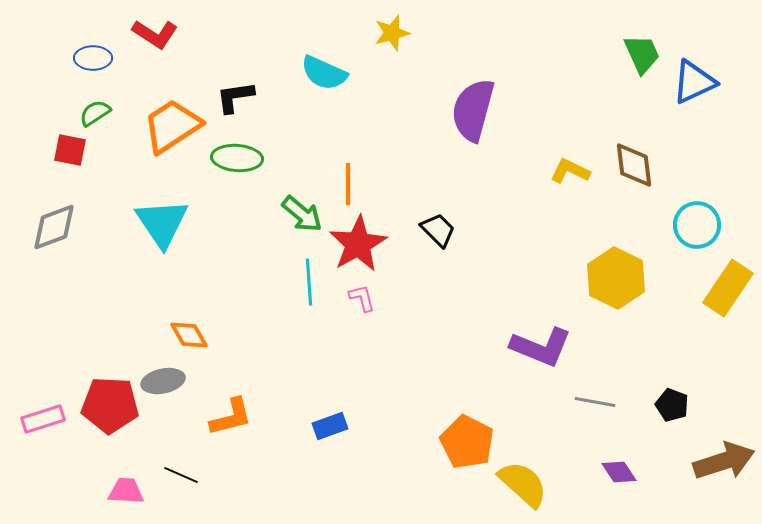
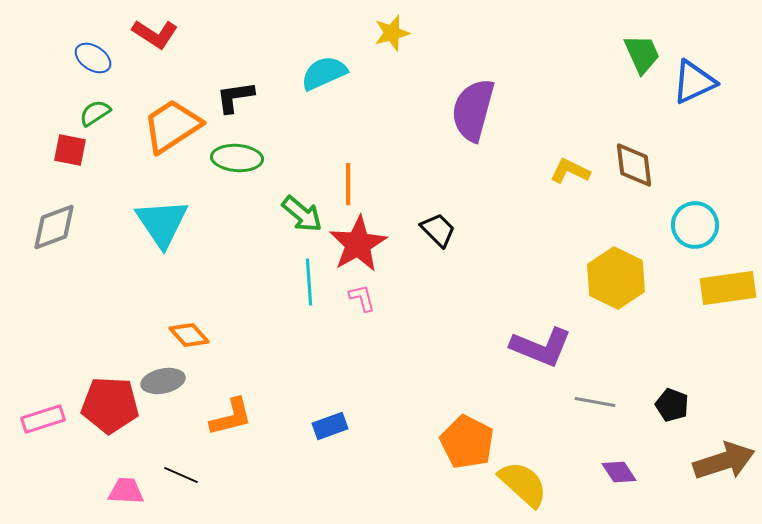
blue ellipse: rotated 33 degrees clockwise
cyan semicircle: rotated 132 degrees clockwise
cyan circle: moved 2 px left
yellow rectangle: rotated 48 degrees clockwise
orange diamond: rotated 12 degrees counterclockwise
